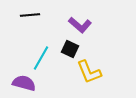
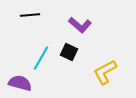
black square: moved 1 px left, 3 px down
yellow L-shape: moved 16 px right; rotated 84 degrees clockwise
purple semicircle: moved 4 px left
